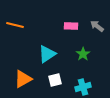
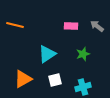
green star: rotated 16 degrees clockwise
